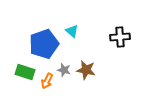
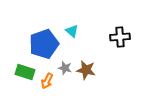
gray star: moved 1 px right, 2 px up
